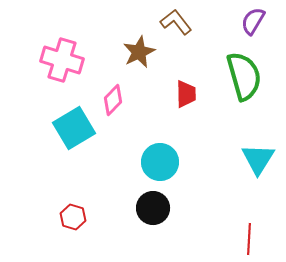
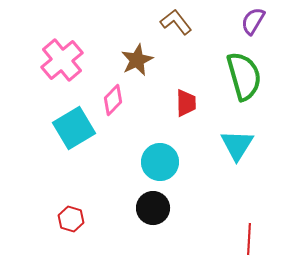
brown star: moved 2 px left, 8 px down
pink cross: rotated 33 degrees clockwise
red trapezoid: moved 9 px down
cyan triangle: moved 21 px left, 14 px up
red hexagon: moved 2 px left, 2 px down
